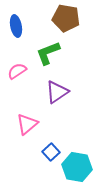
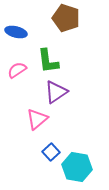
brown pentagon: rotated 8 degrees clockwise
blue ellipse: moved 6 px down; rotated 65 degrees counterclockwise
green L-shape: moved 8 px down; rotated 76 degrees counterclockwise
pink semicircle: moved 1 px up
purple triangle: moved 1 px left
pink triangle: moved 10 px right, 5 px up
